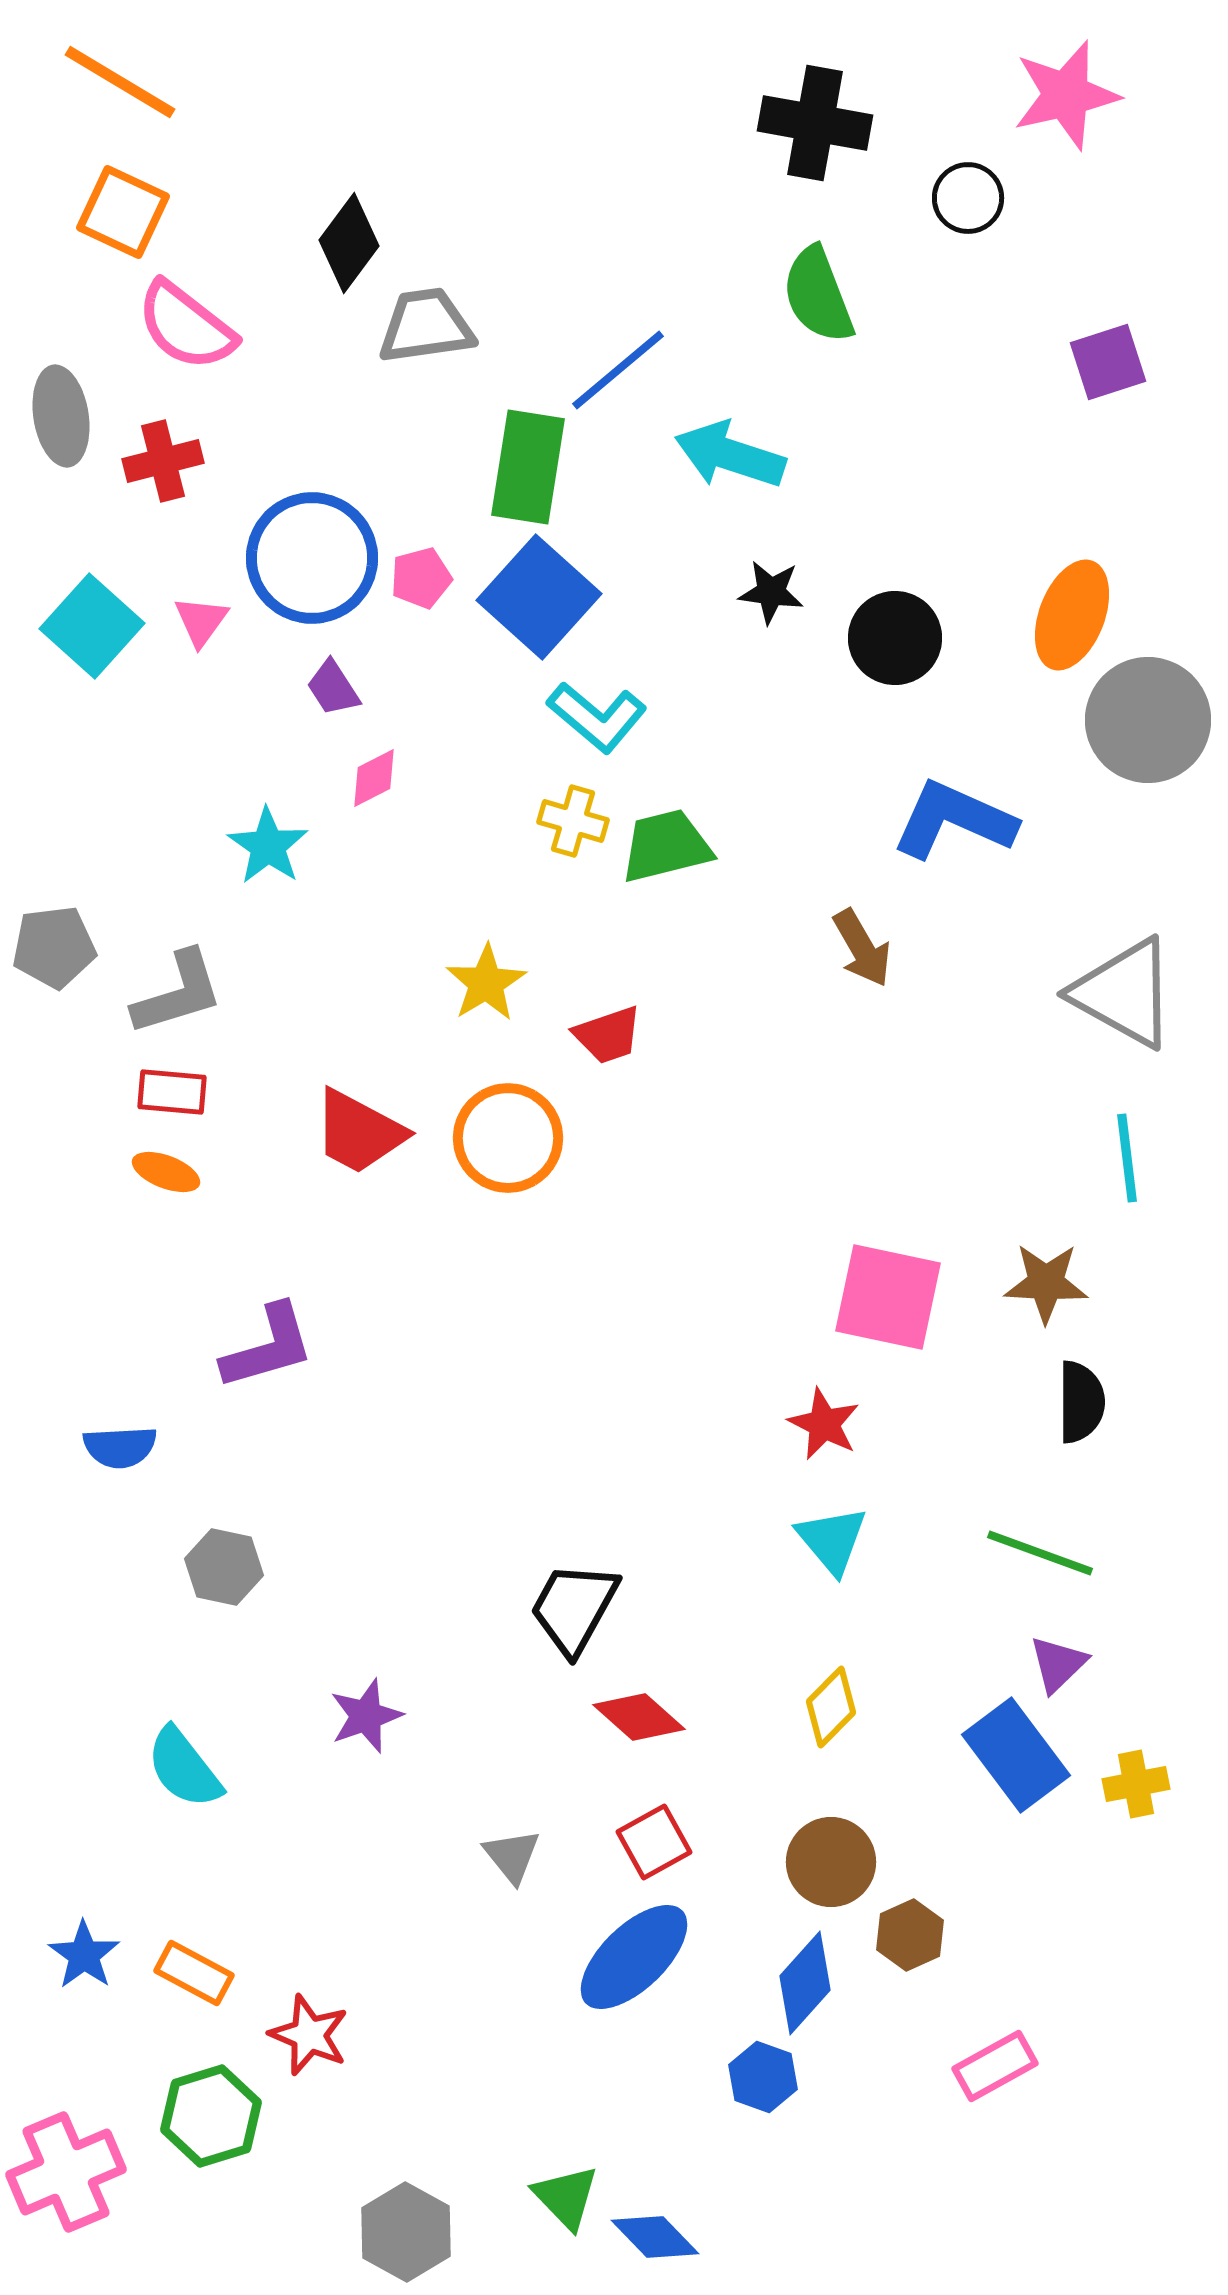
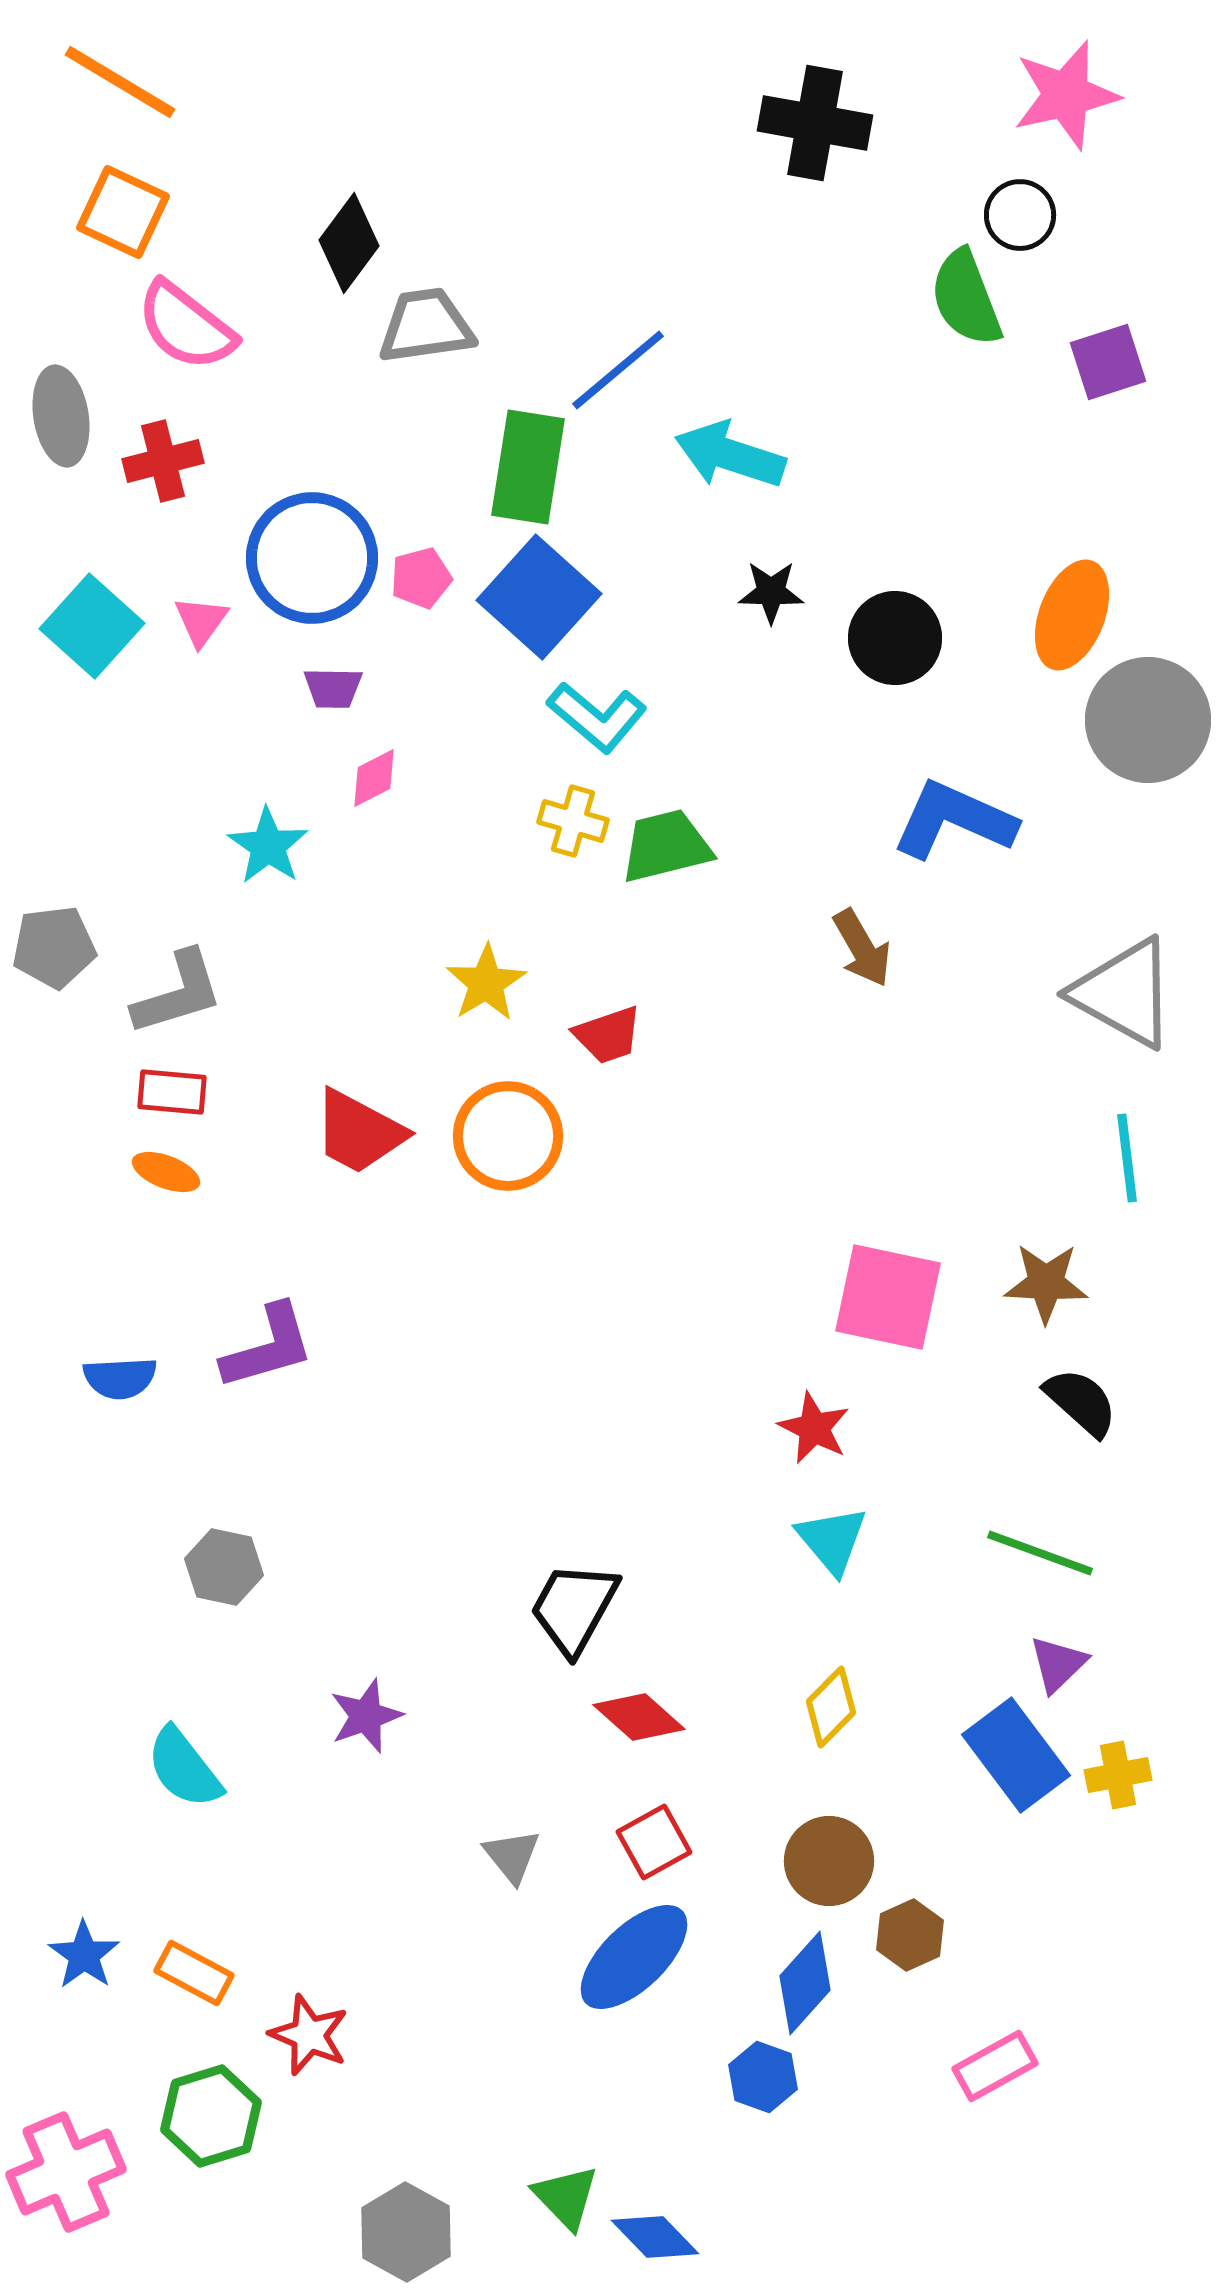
black circle at (968, 198): moved 52 px right, 17 px down
green semicircle at (818, 295): moved 148 px right, 3 px down
black star at (771, 592): rotated 6 degrees counterclockwise
purple trapezoid at (333, 688): rotated 56 degrees counterclockwise
orange circle at (508, 1138): moved 2 px up
black semicircle at (1081, 1402): rotated 48 degrees counterclockwise
red star at (824, 1424): moved 10 px left, 4 px down
blue semicircle at (120, 1447): moved 69 px up
yellow cross at (1136, 1784): moved 18 px left, 9 px up
brown circle at (831, 1862): moved 2 px left, 1 px up
